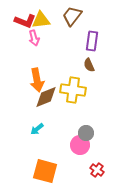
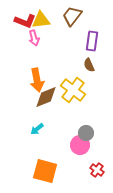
yellow cross: rotated 30 degrees clockwise
